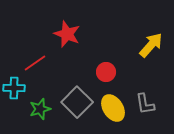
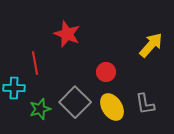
red line: rotated 65 degrees counterclockwise
gray square: moved 2 px left
yellow ellipse: moved 1 px left, 1 px up
